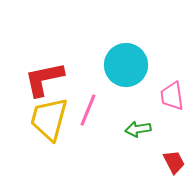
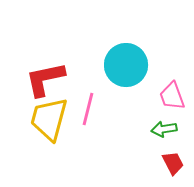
red L-shape: moved 1 px right
pink trapezoid: rotated 12 degrees counterclockwise
pink line: moved 1 px up; rotated 8 degrees counterclockwise
green arrow: moved 26 px right
red trapezoid: moved 1 px left, 1 px down
